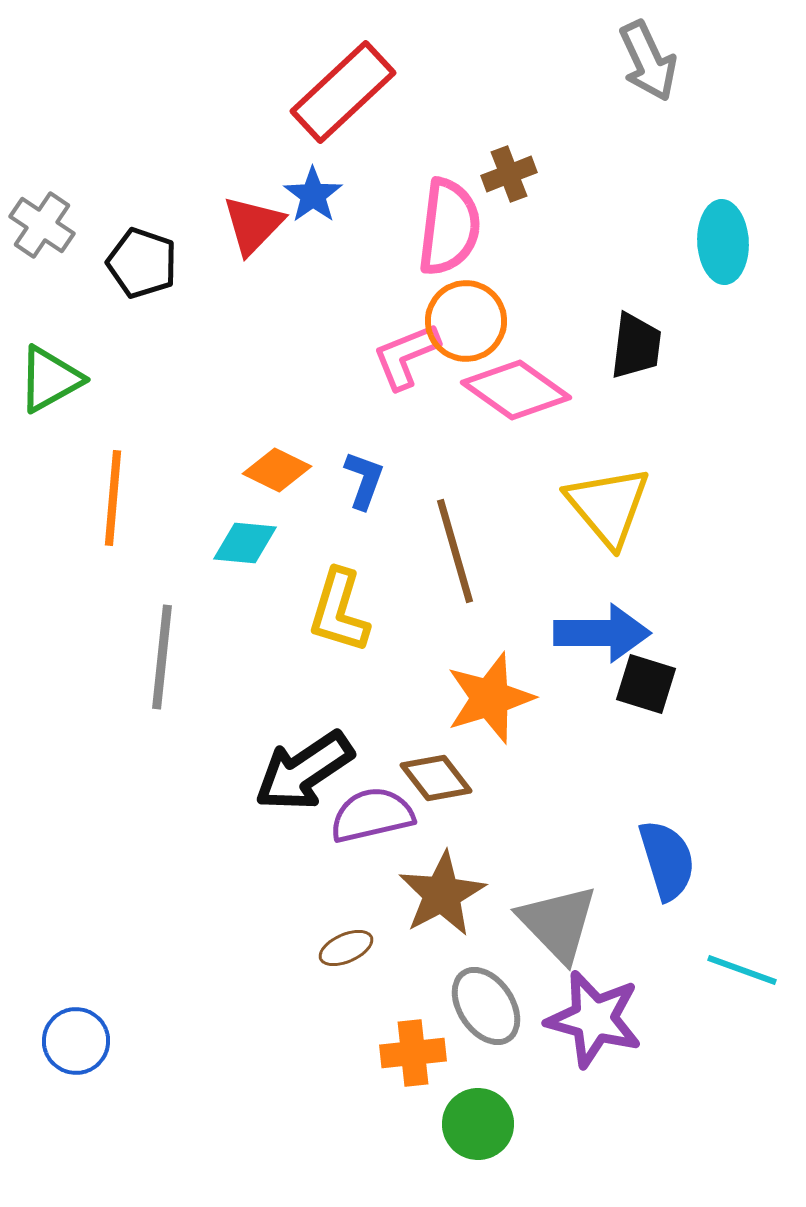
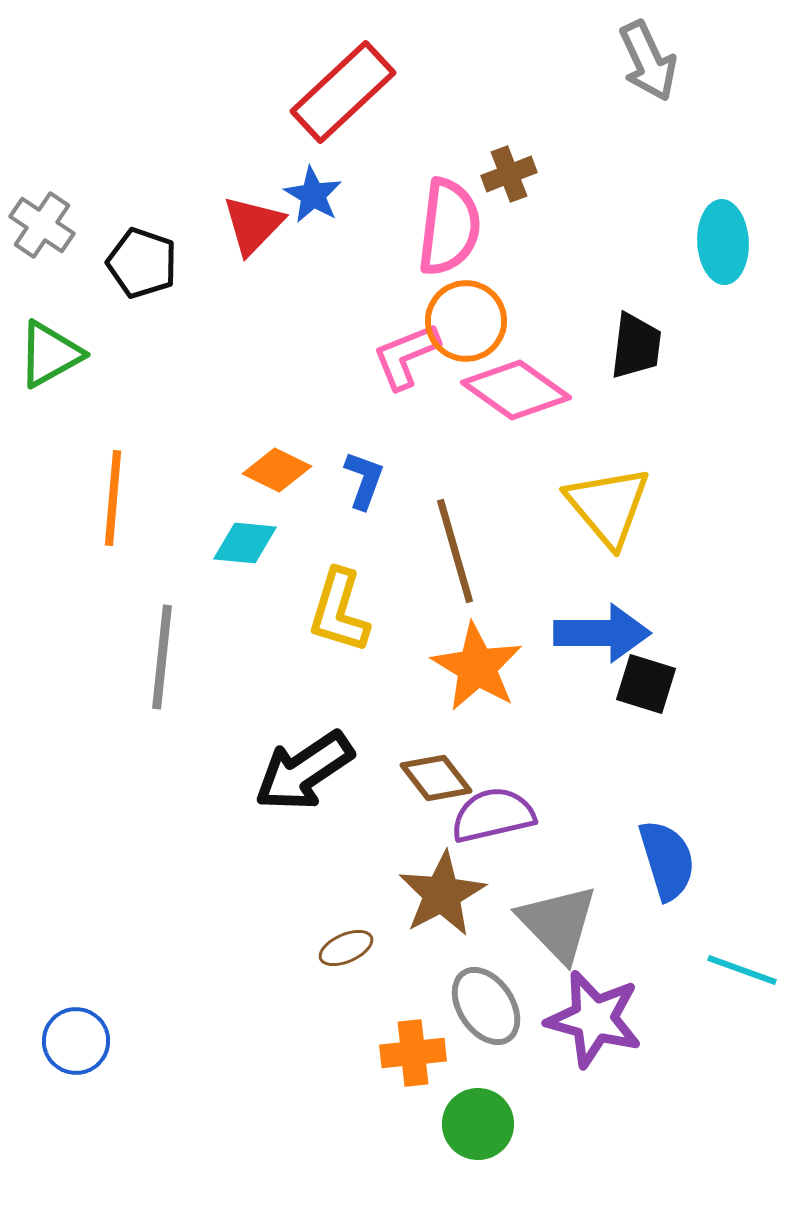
blue star: rotated 6 degrees counterclockwise
green triangle: moved 25 px up
orange star: moved 13 px left, 31 px up; rotated 24 degrees counterclockwise
purple semicircle: moved 121 px right
